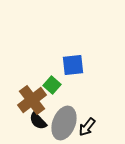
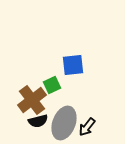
green square: rotated 24 degrees clockwise
black semicircle: rotated 60 degrees counterclockwise
